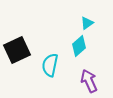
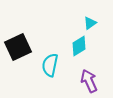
cyan triangle: moved 3 px right
cyan diamond: rotated 10 degrees clockwise
black square: moved 1 px right, 3 px up
